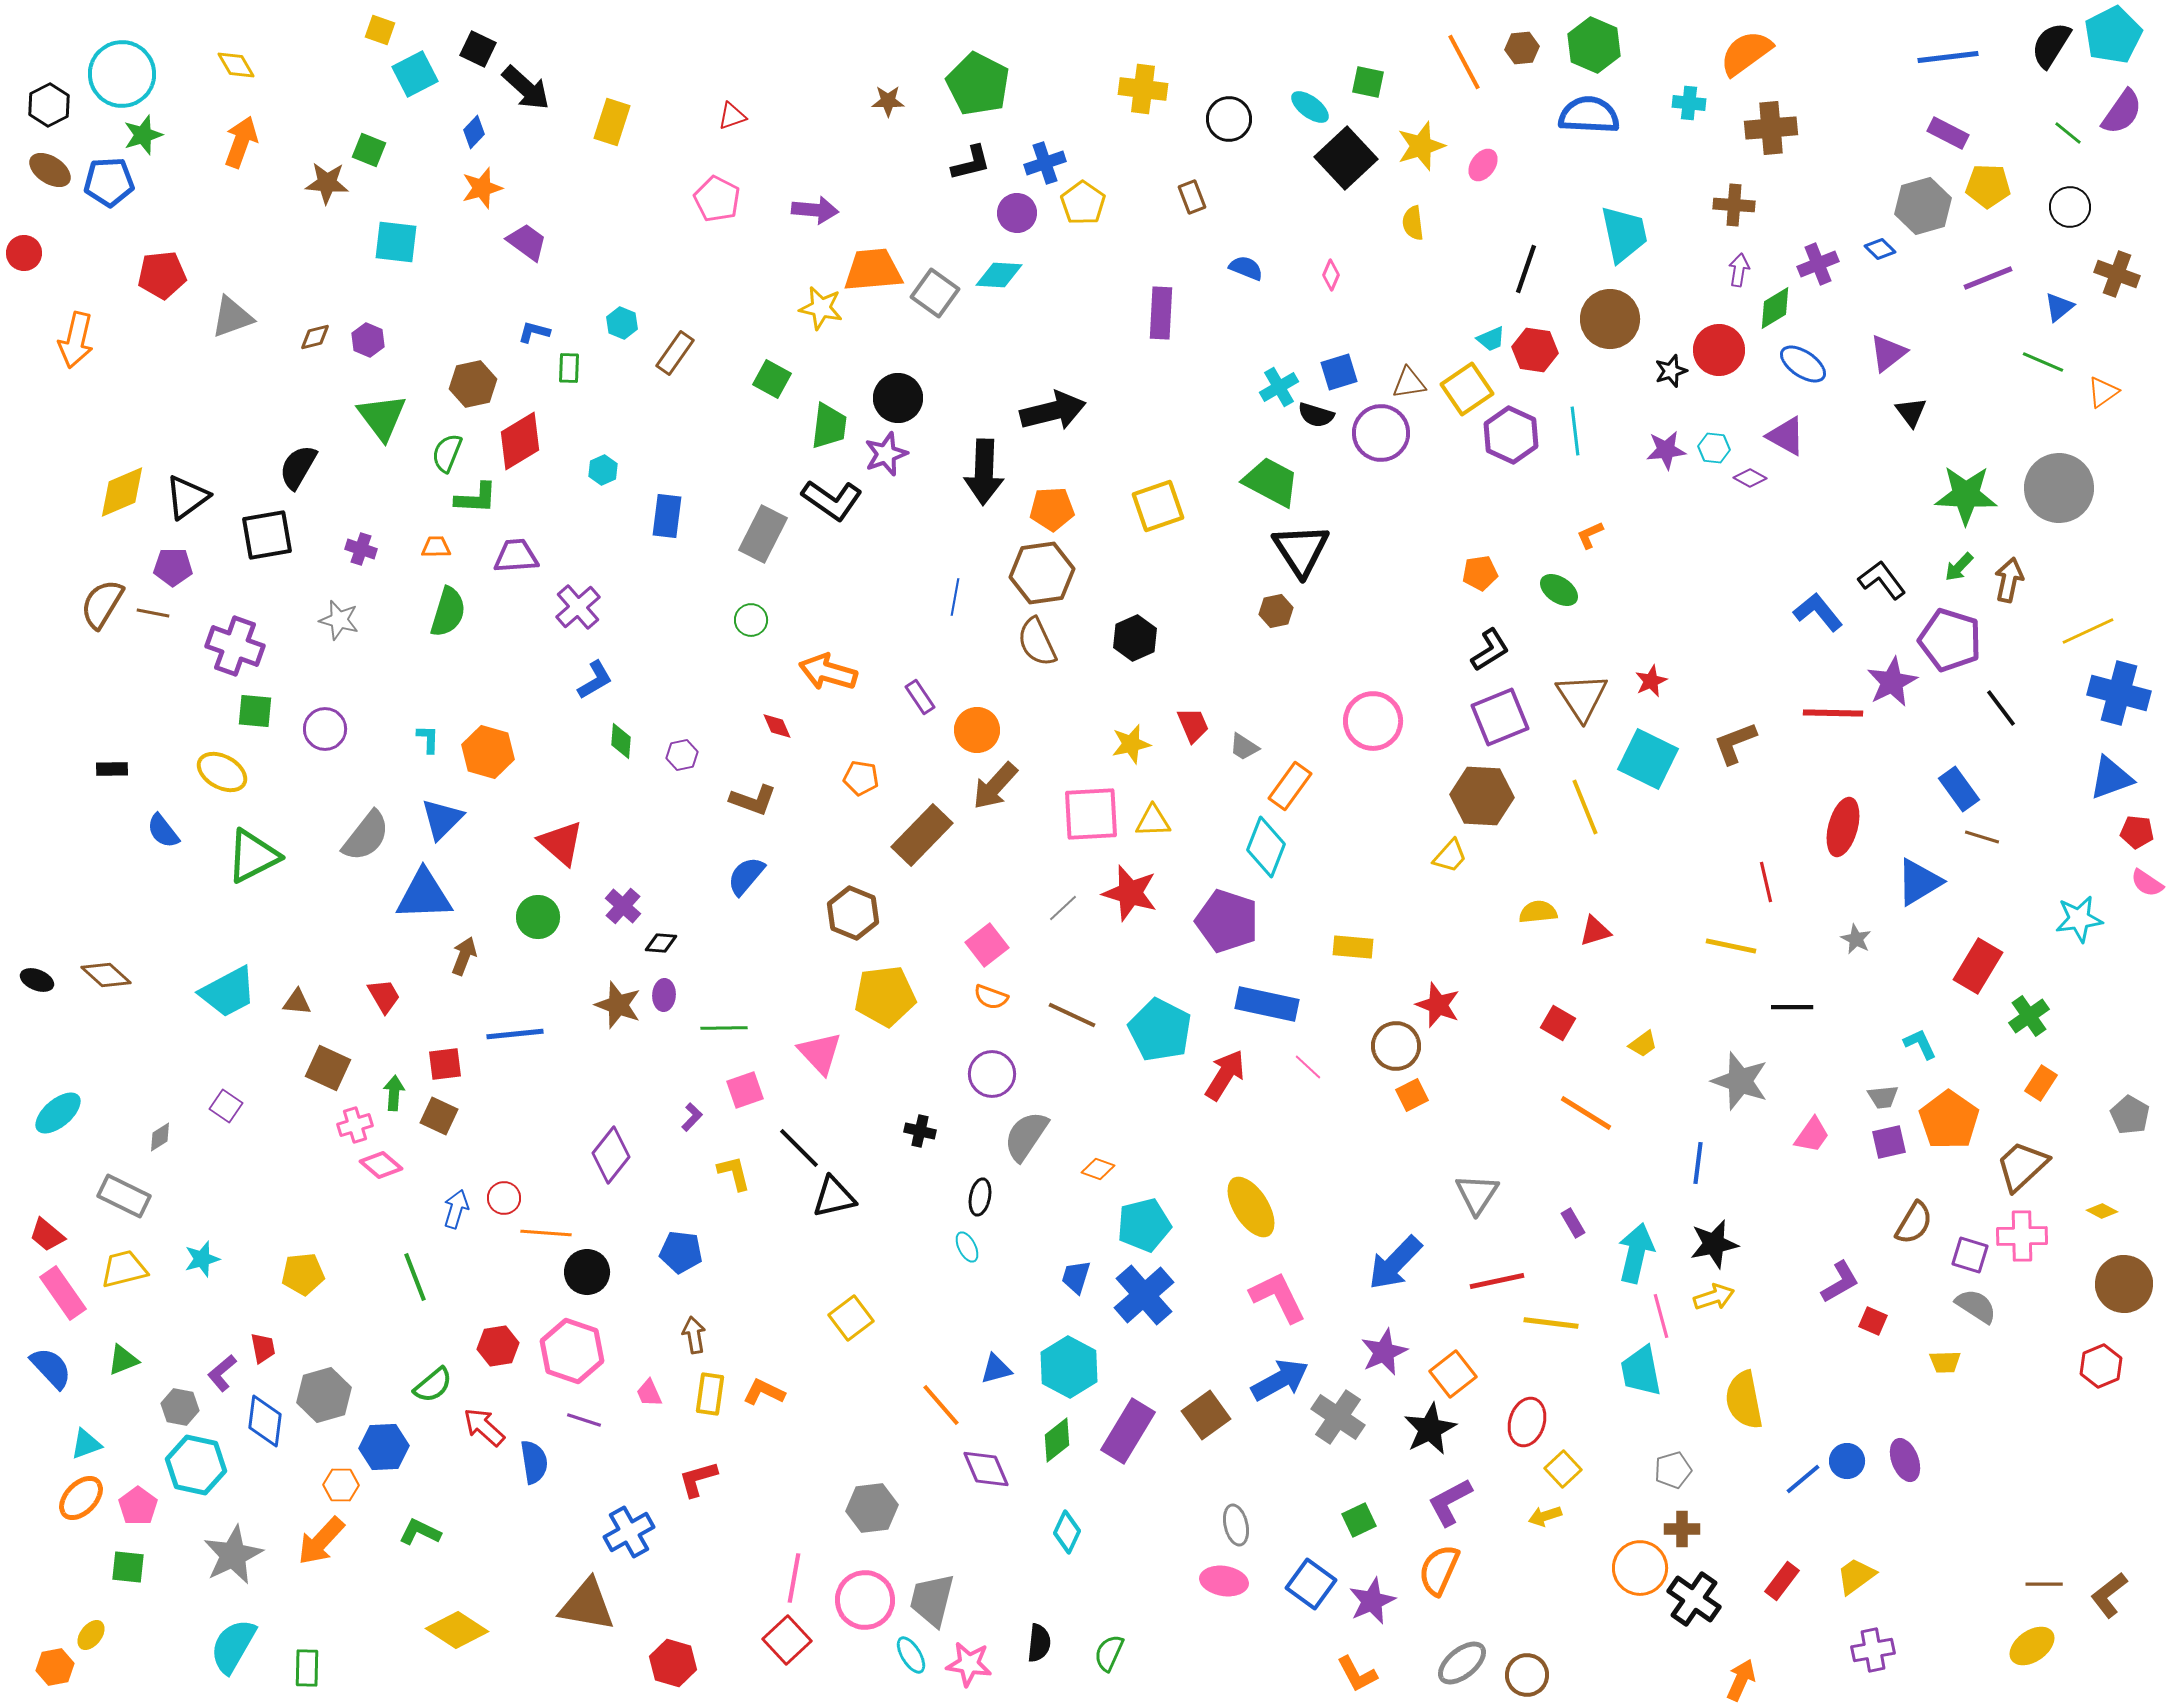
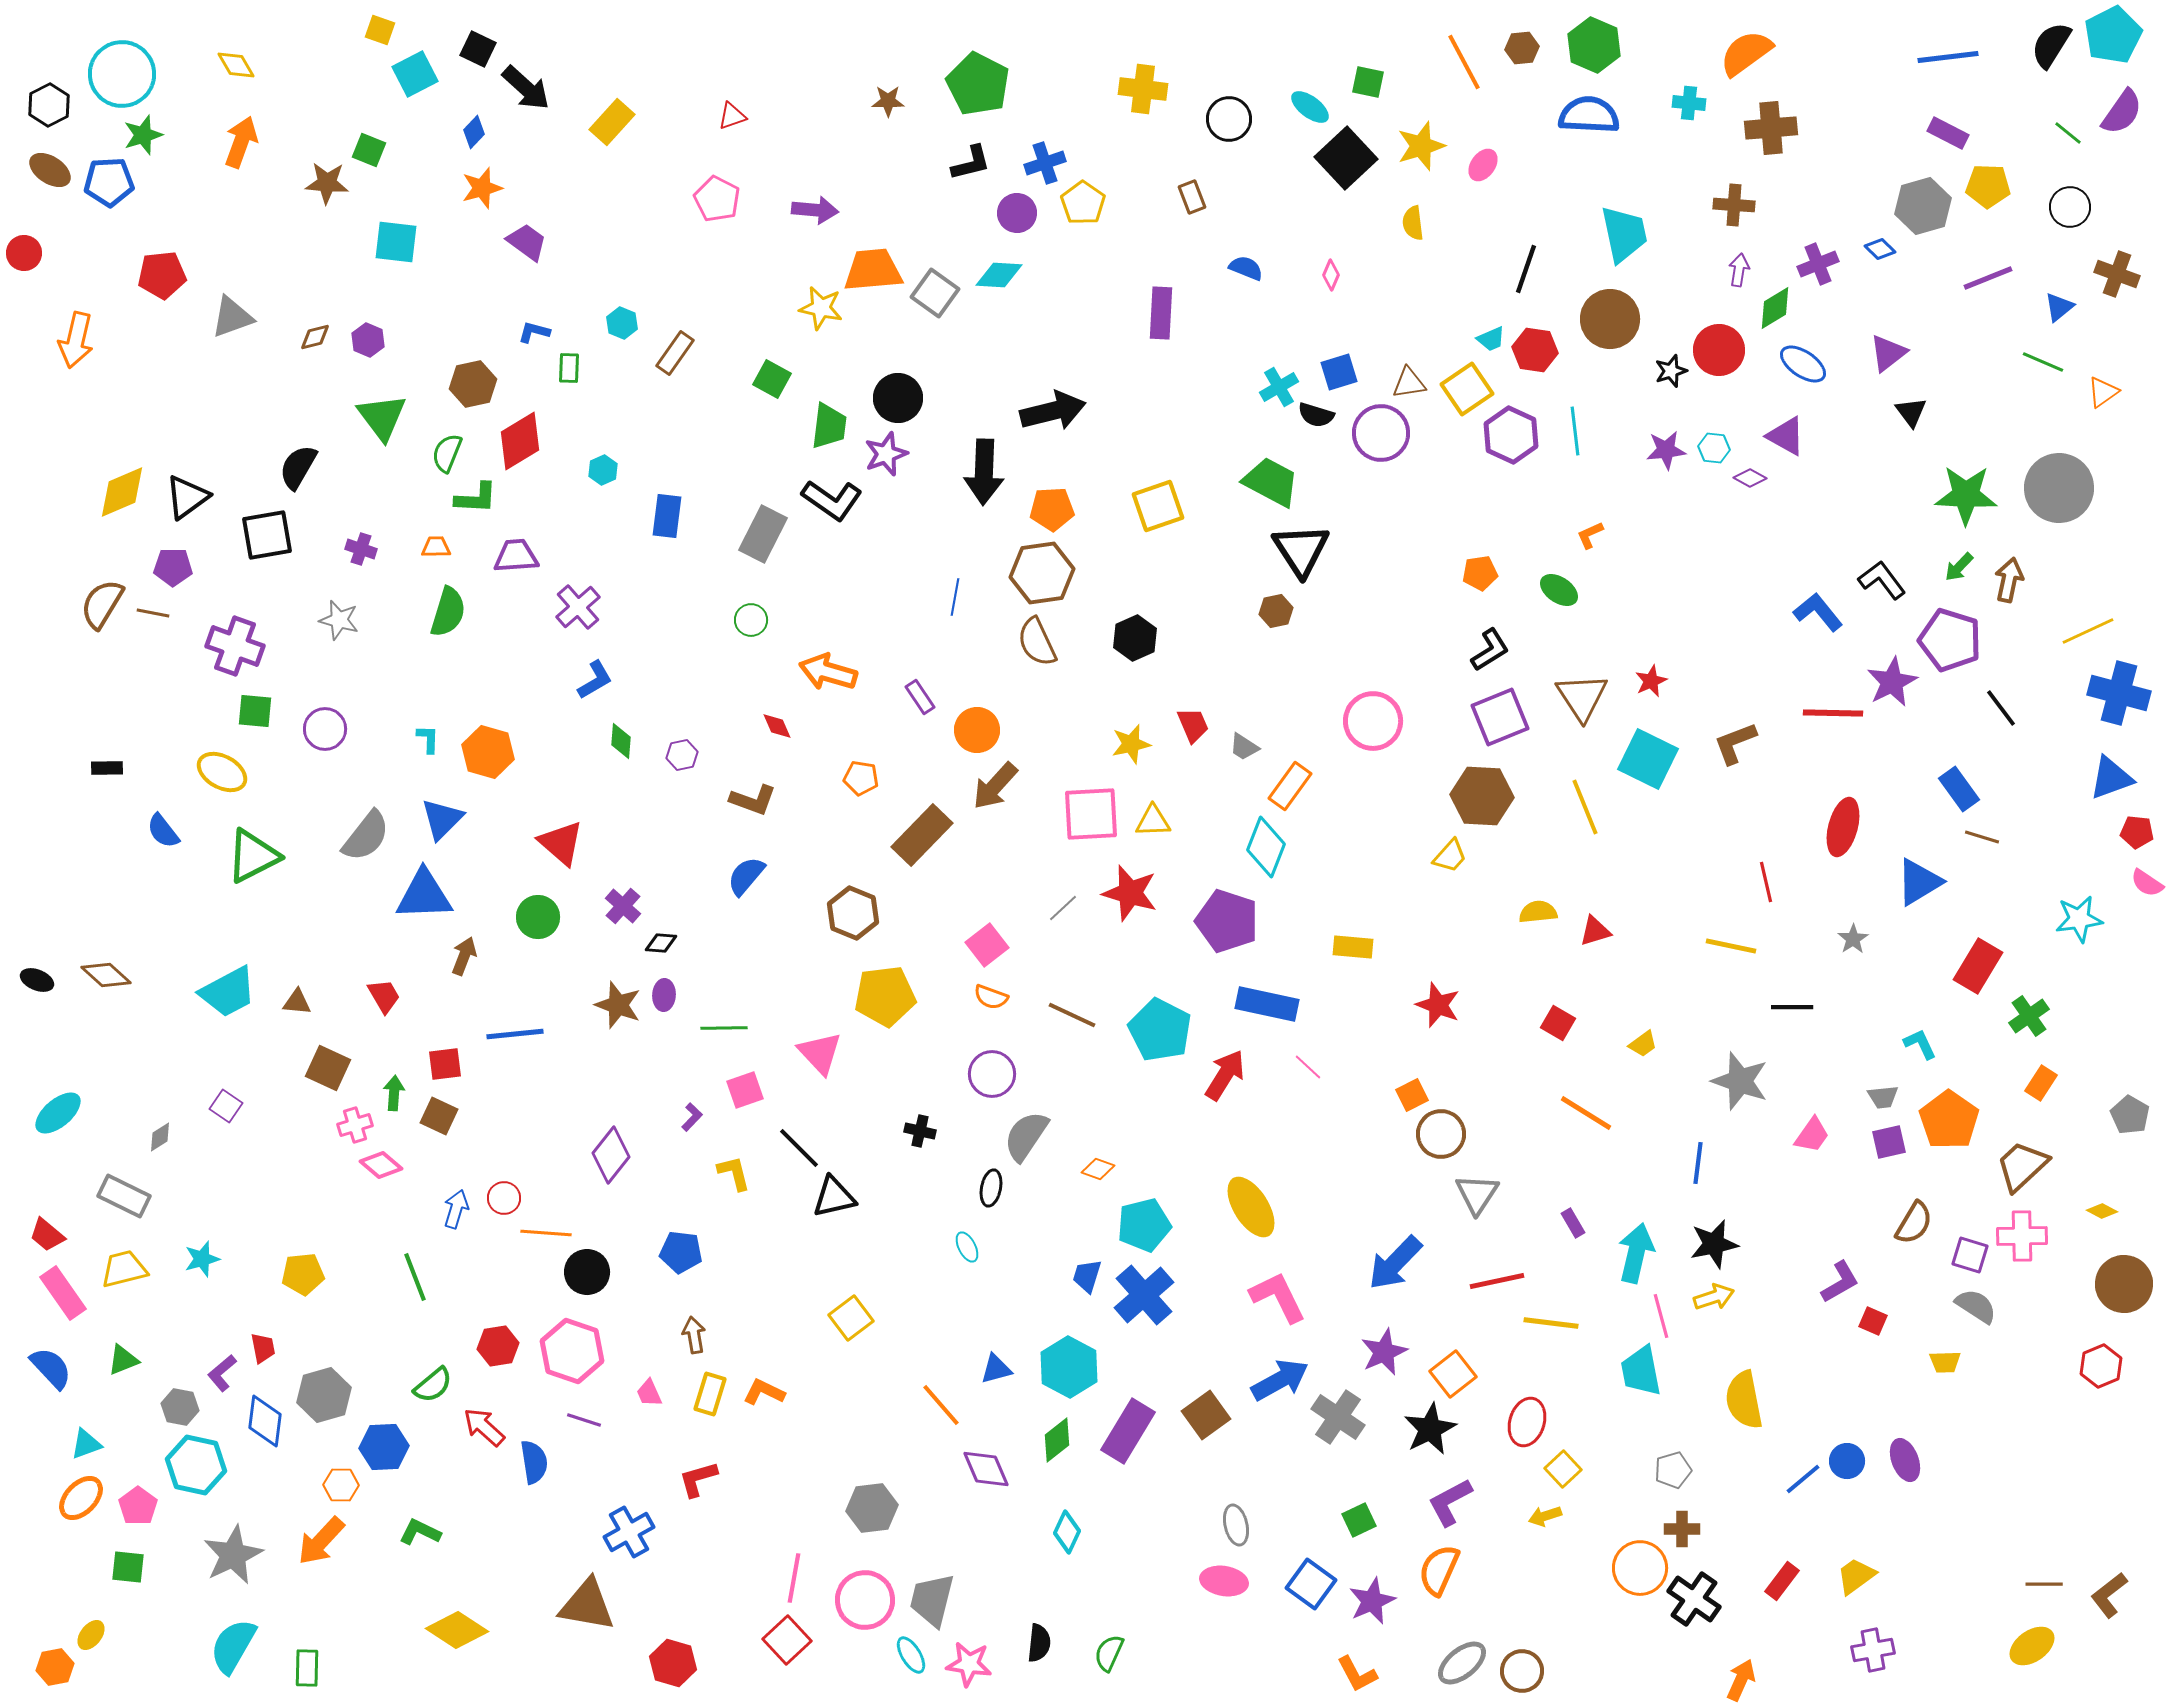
yellow rectangle at (612, 122): rotated 24 degrees clockwise
black rectangle at (112, 769): moved 5 px left, 1 px up
gray star at (1856, 939): moved 3 px left; rotated 12 degrees clockwise
brown circle at (1396, 1046): moved 45 px right, 88 px down
black ellipse at (980, 1197): moved 11 px right, 9 px up
blue trapezoid at (1076, 1277): moved 11 px right, 1 px up
yellow rectangle at (710, 1394): rotated 9 degrees clockwise
brown circle at (1527, 1675): moved 5 px left, 4 px up
